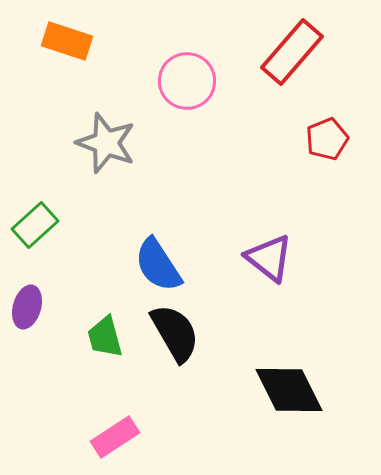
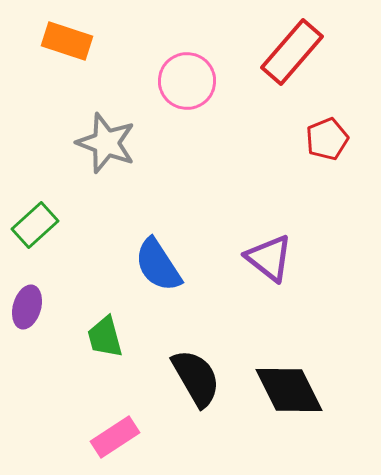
black semicircle: moved 21 px right, 45 px down
